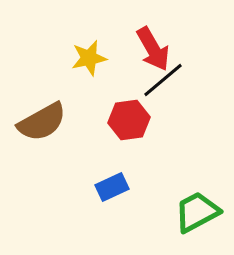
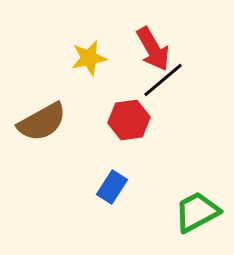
blue rectangle: rotated 32 degrees counterclockwise
